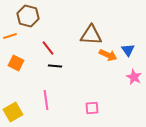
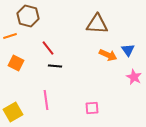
brown triangle: moved 6 px right, 11 px up
